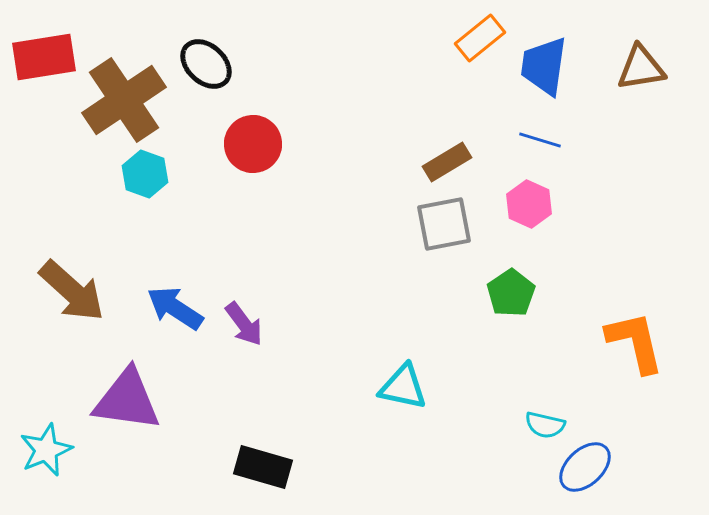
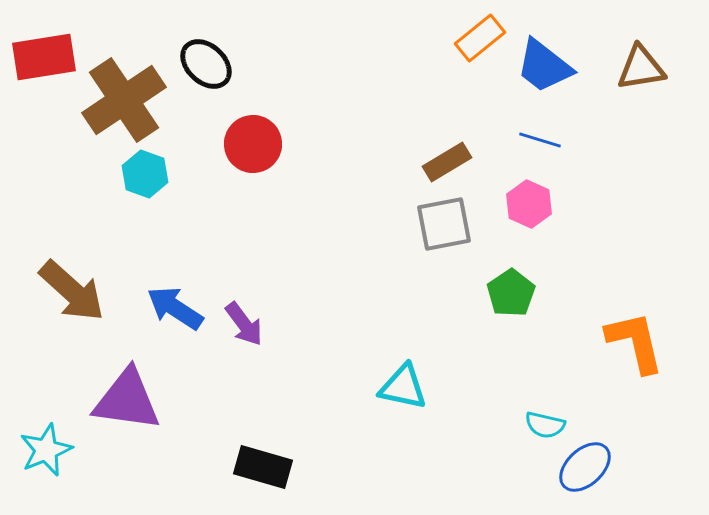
blue trapezoid: rotated 60 degrees counterclockwise
